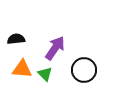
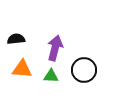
purple arrow: rotated 20 degrees counterclockwise
green triangle: moved 6 px right, 2 px down; rotated 42 degrees counterclockwise
